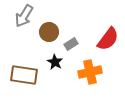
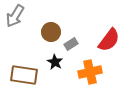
gray arrow: moved 9 px left
brown circle: moved 2 px right
red semicircle: moved 1 px right, 1 px down
